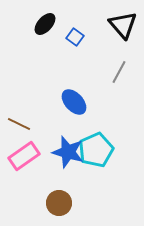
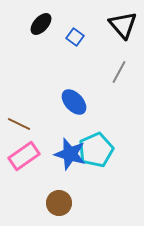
black ellipse: moved 4 px left
blue star: moved 2 px right, 2 px down
